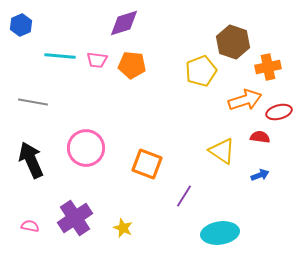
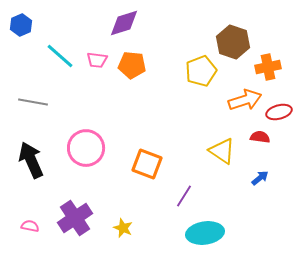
cyan line: rotated 36 degrees clockwise
blue arrow: moved 3 px down; rotated 18 degrees counterclockwise
cyan ellipse: moved 15 px left
